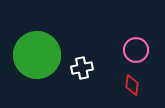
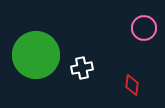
pink circle: moved 8 px right, 22 px up
green circle: moved 1 px left
